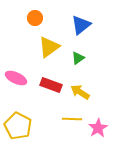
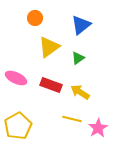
yellow line: rotated 12 degrees clockwise
yellow pentagon: rotated 16 degrees clockwise
